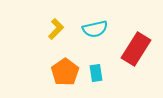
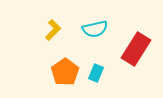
yellow L-shape: moved 3 px left, 1 px down
cyan rectangle: rotated 30 degrees clockwise
